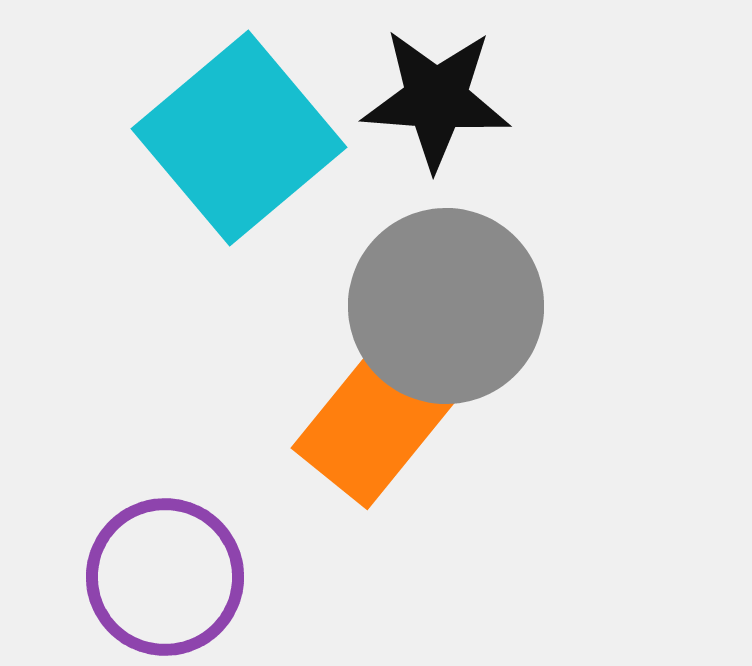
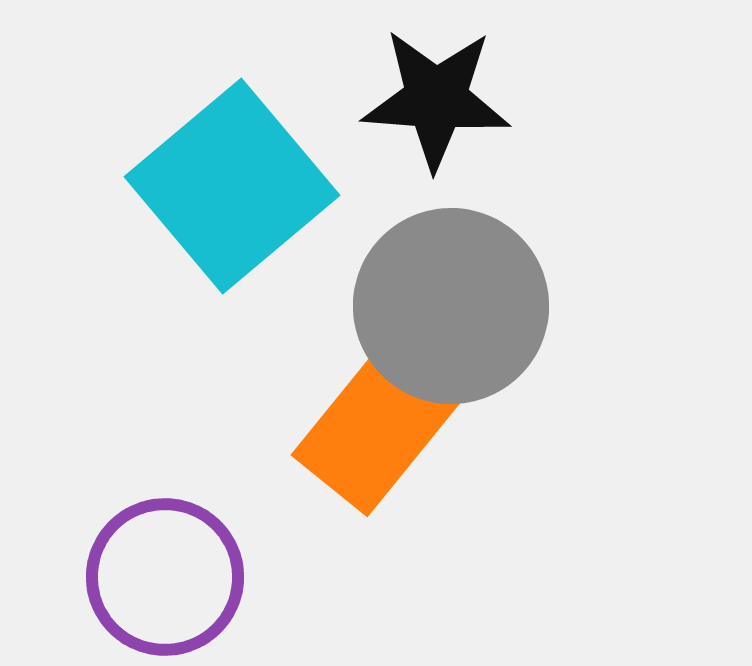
cyan square: moved 7 px left, 48 px down
gray circle: moved 5 px right
orange rectangle: moved 7 px down
